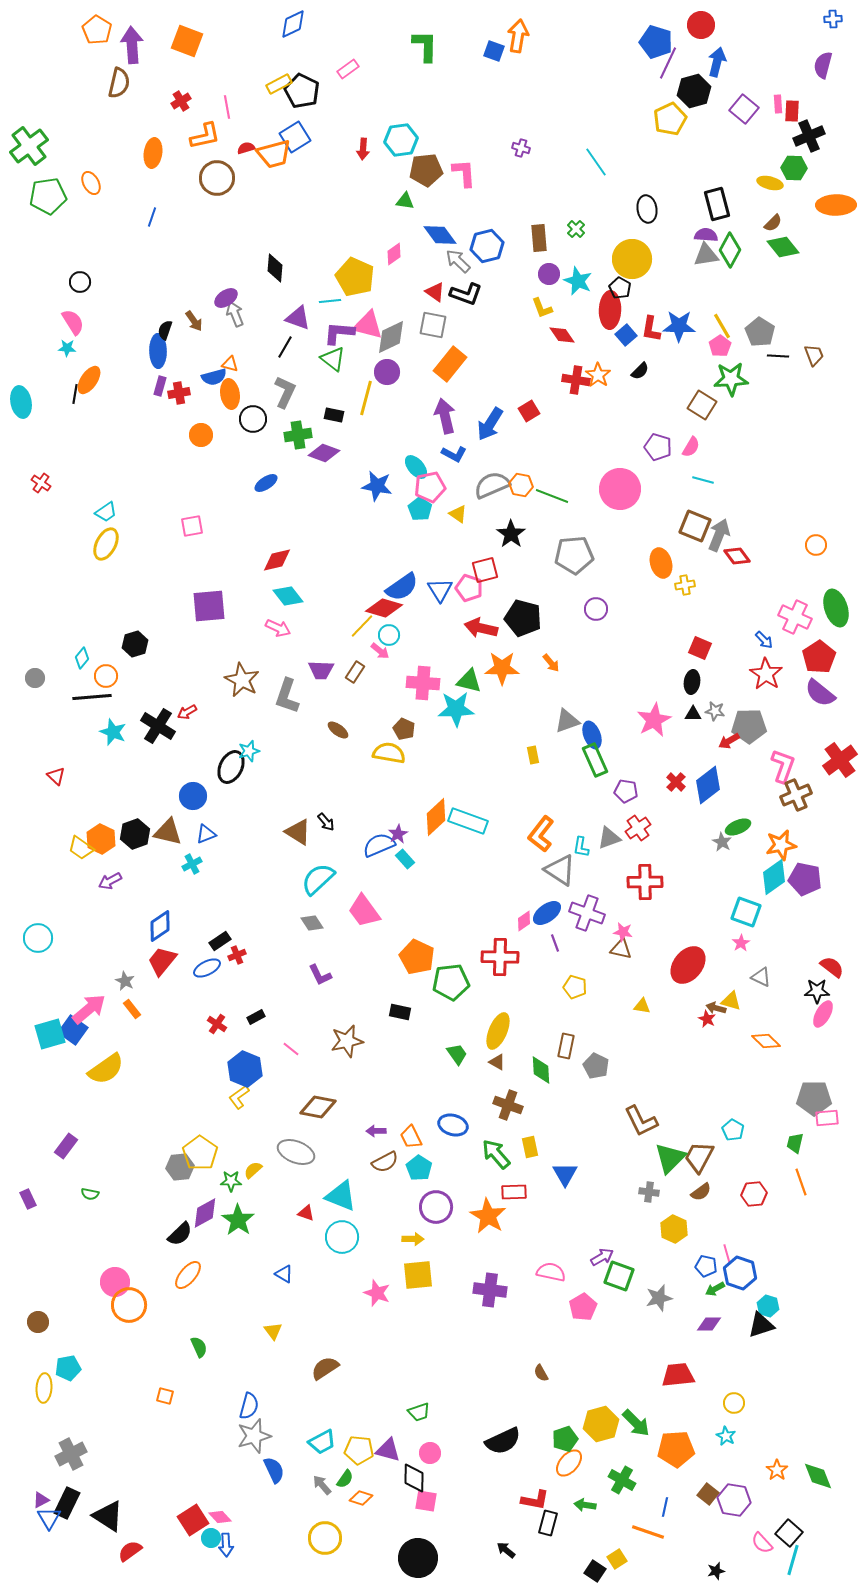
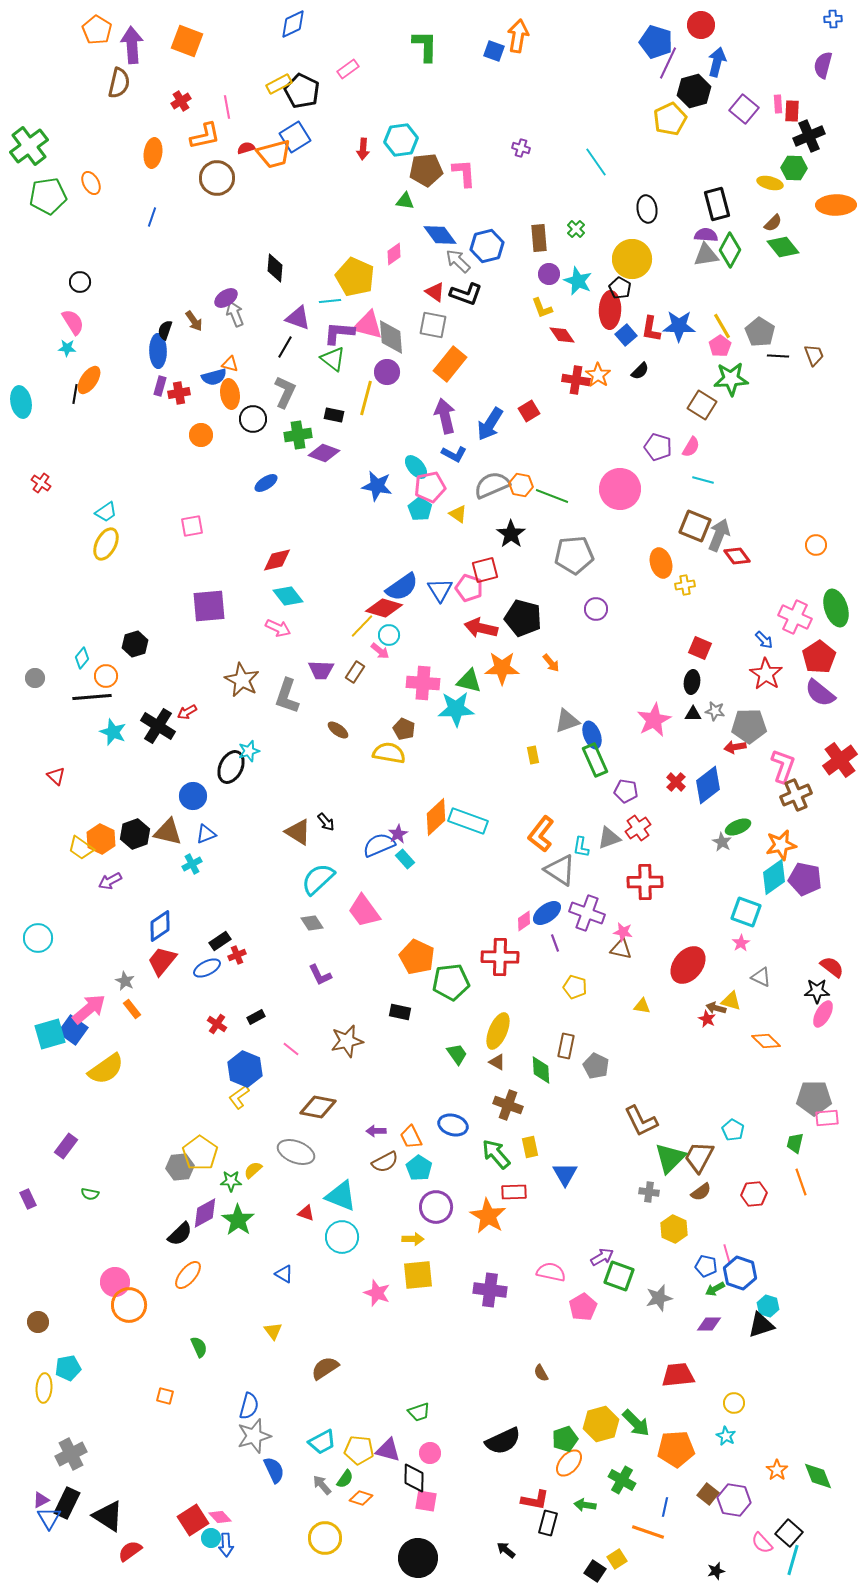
gray diamond at (391, 337): rotated 69 degrees counterclockwise
red arrow at (729, 741): moved 6 px right, 6 px down; rotated 20 degrees clockwise
